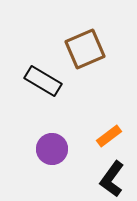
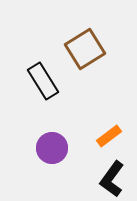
brown square: rotated 9 degrees counterclockwise
black rectangle: rotated 27 degrees clockwise
purple circle: moved 1 px up
